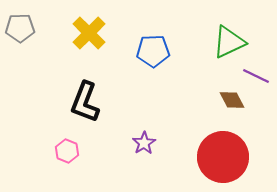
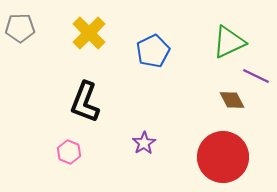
blue pentagon: rotated 24 degrees counterclockwise
pink hexagon: moved 2 px right, 1 px down
